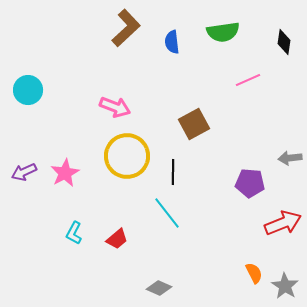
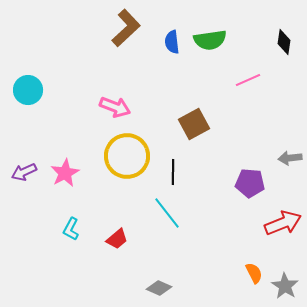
green semicircle: moved 13 px left, 8 px down
cyan L-shape: moved 3 px left, 4 px up
